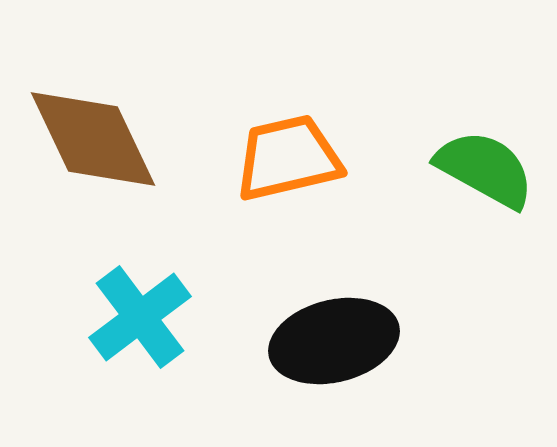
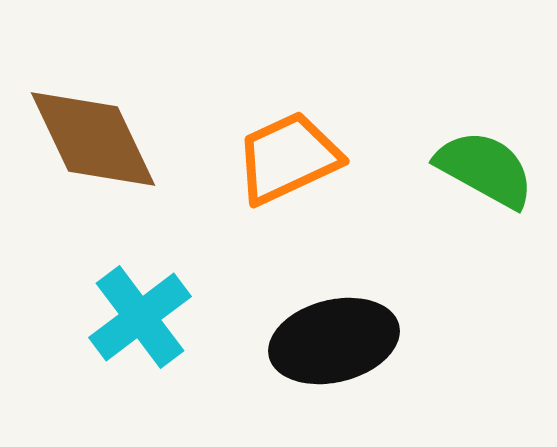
orange trapezoid: rotated 12 degrees counterclockwise
